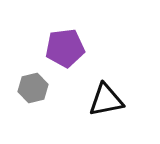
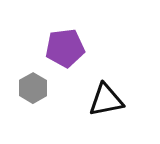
gray hexagon: rotated 16 degrees counterclockwise
